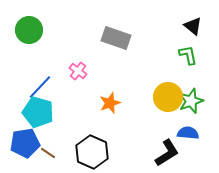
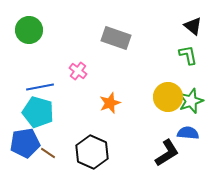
blue line: rotated 36 degrees clockwise
